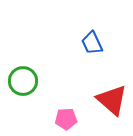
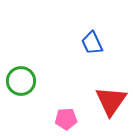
green circle: moved 2 px left
red triangle: moved 1 px left, 1 px down; rotated 24 degrees clockwise
